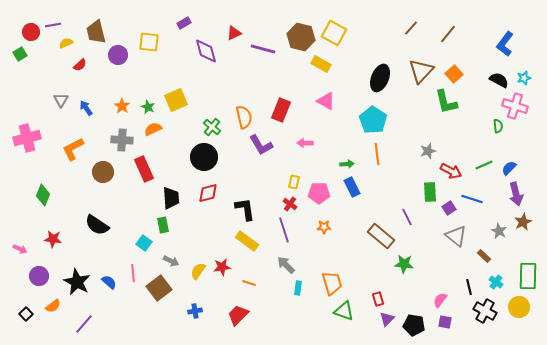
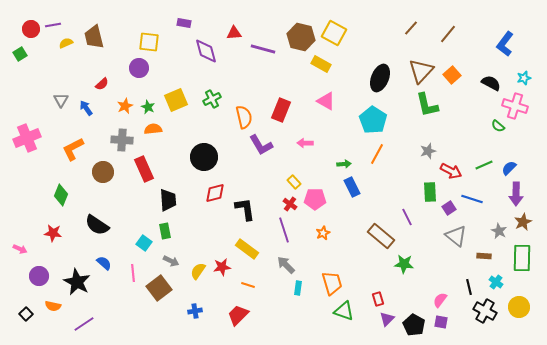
purple rectangle at (184, 23): rotated 40 degrees clockwise
red circle at (31, 32): moved 3 px up
brown trapezoid at (96, 32): moved 2 px left, 5 px down
red triangle at (234, 33): rotated 21 degrees clockwise
purple circle at (118, 55): moved 21 px right, 13 px down
red semicircle at (80, 65): moved 22 px right, 19 px down
orange square at (454, 74): moved 2 px left, 1 px down
black semicircle at (499, 80): moved 8 px left, 3 px down
green L-shape at (446, 102): moved 19 px left, 3 px down
orange star at (122, 106): moved 3 px right; rotated 14 degrees clockwise
green semicircle at (498, 126): rotated 136 degrees clockwise
green cross at (212, 127): moved 28 px up; rotated 24 degrees clockwise
orange semicircle at (153, 129): rotated 18 degrees clockwise
pink cross at (27, 138): rotated 8 degrees counterclockwise
orange line at (377, 154): rotated 35 degrees clockwise
green arrow at (347, 164): moved 3 px left
yellow rectangle at (294, 182): rotated 56 degrees counterclockwise
red diamond at (208, 193): moved 7 px right
pink pentagon at (319, 193): moved 4 px left, 6 px down
purple arrow at (516, 194): rotated 15 degrees clockwise
green diamond at (43, 195): moved 18 px right
black trapezoid at (171, 198): moved 3 px left, 2 px down
green rectangle at (163, 225): moved 2 px right, 6 px down
orange star at (324, 227): moved 1 px left, 6 px down; rotated 24 degrees counterclockwise
red star at (53, 239): moved 6 px up
yellow rectangle at (247, 241): moved 8 px down
brown rectangle at (484, 256): rotated 40 degrees counterclockwise
green rectangle at (528, 276): moved 6 px left, 18 px up
blue semicircle at (109, 282): moved 5 px left, 19 px up
orange line at (249, 283): moved 1 px left, 2 px down
orange semicircle at (53, 306): rotated 49 degrees clockwise
purple square at (445, 322): moved 4 px left
purple line at (84, 324): rotated 15 degrees clockwise
black pentagon at (414, 325): rotated 20 degrees clockwise
